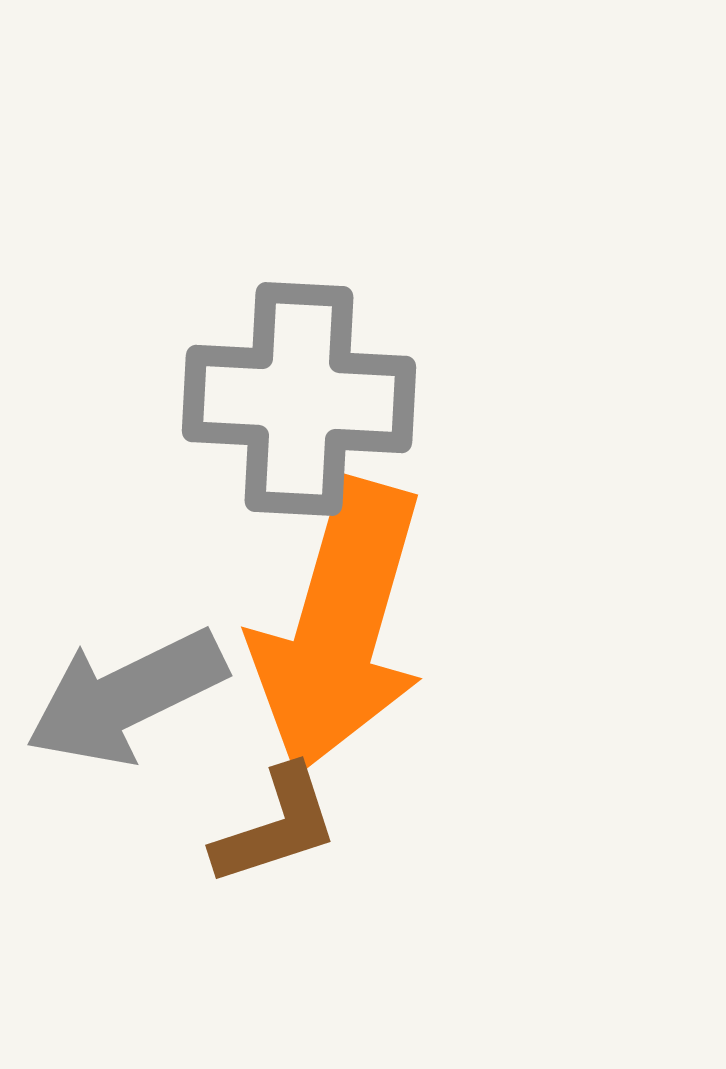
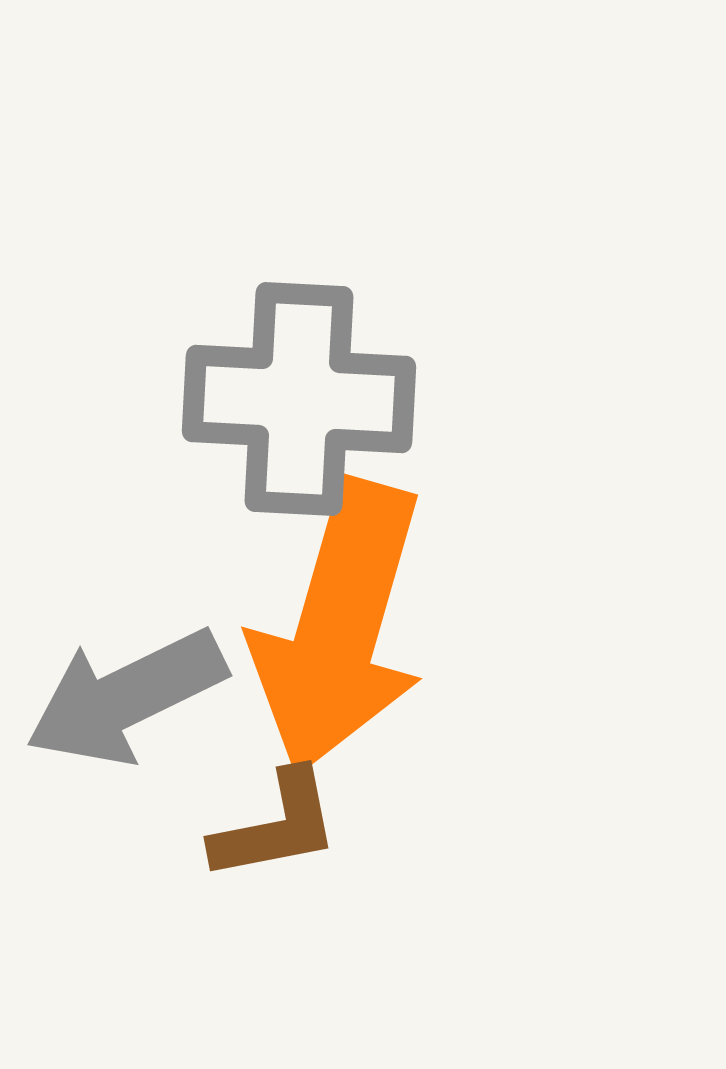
brown L-shape: rotated 7 degrees clockwise
